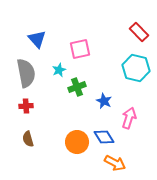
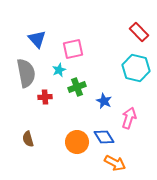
pink square: moved 7 px left
red cross: moved 19 px right, 9 px up
